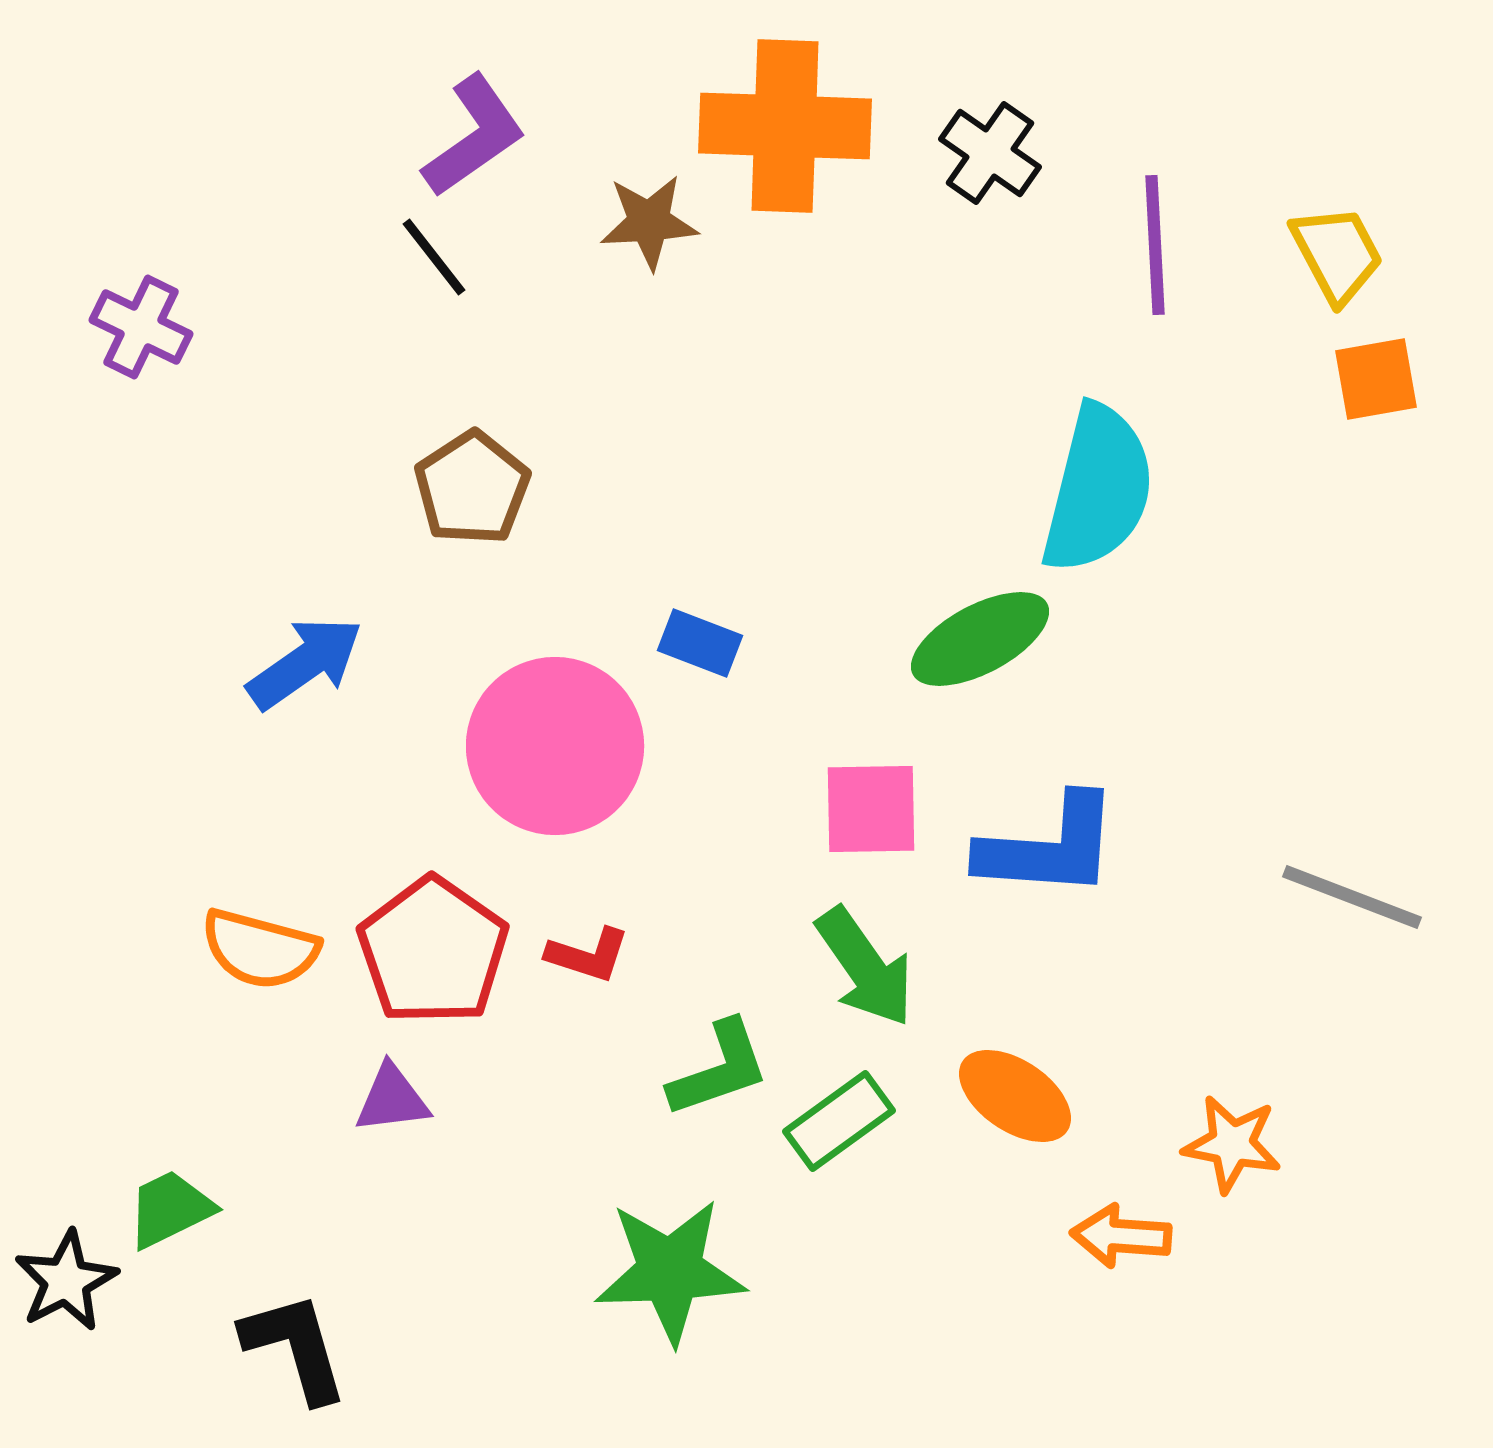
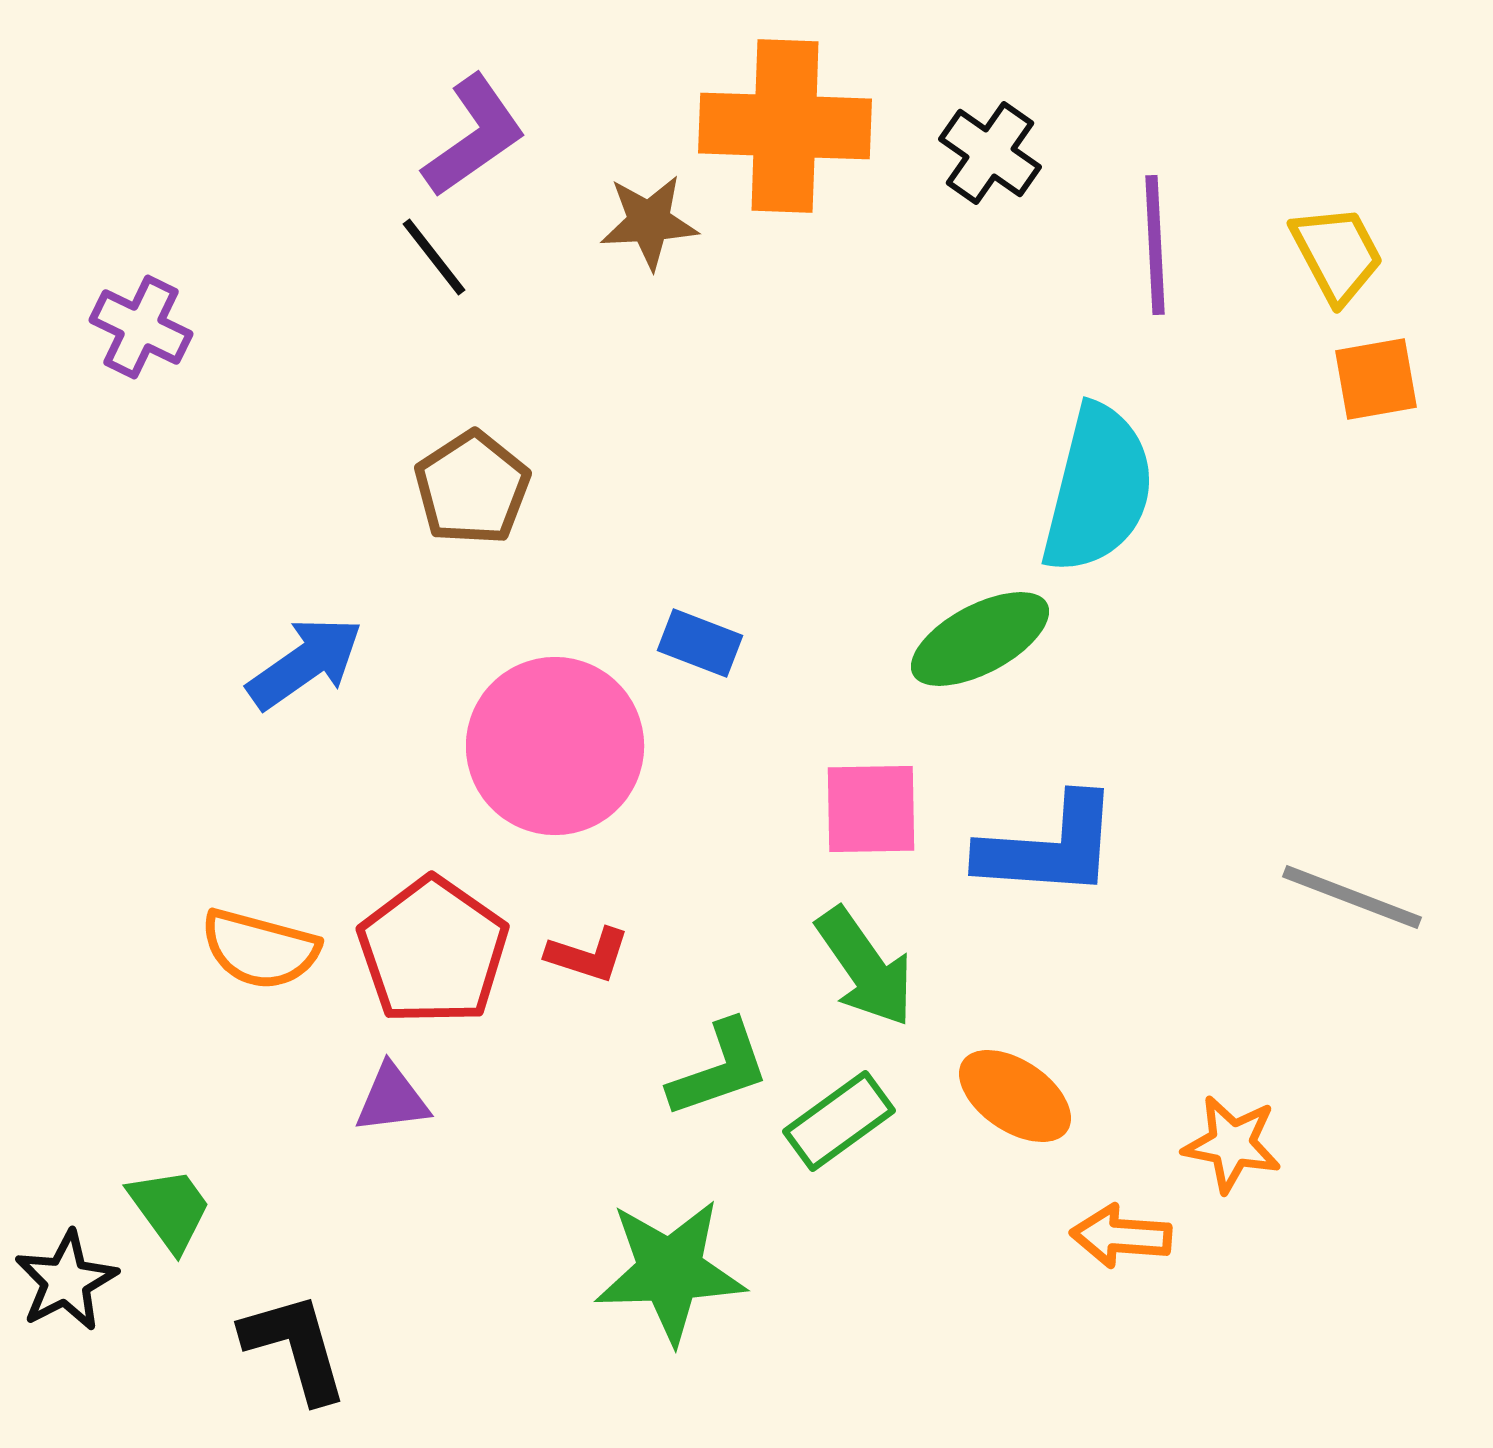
green trapezoid: rotated 80 degrees clockwise
